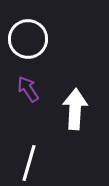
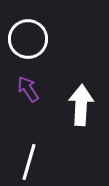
white arrow: moved 6 px right, 4 px up
white line: moved 1 px up
